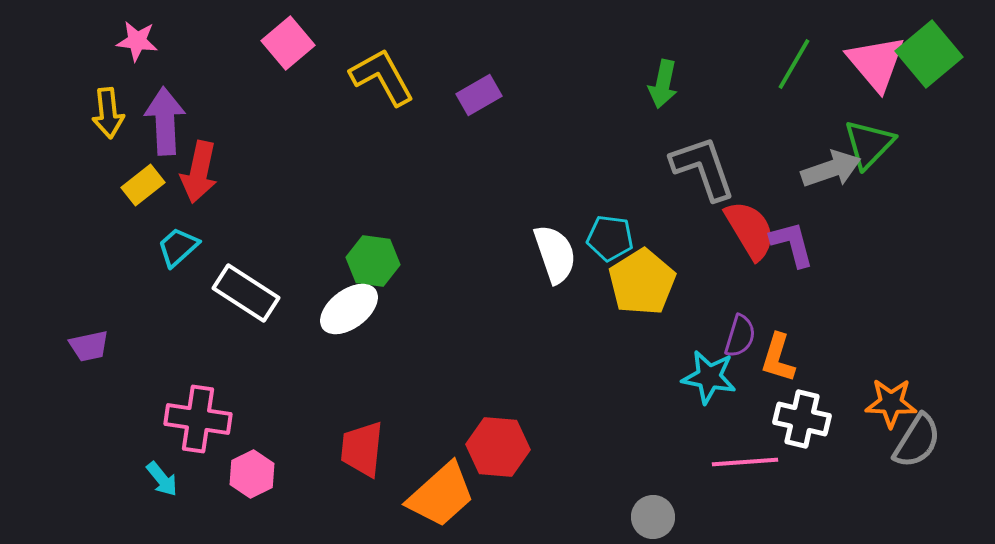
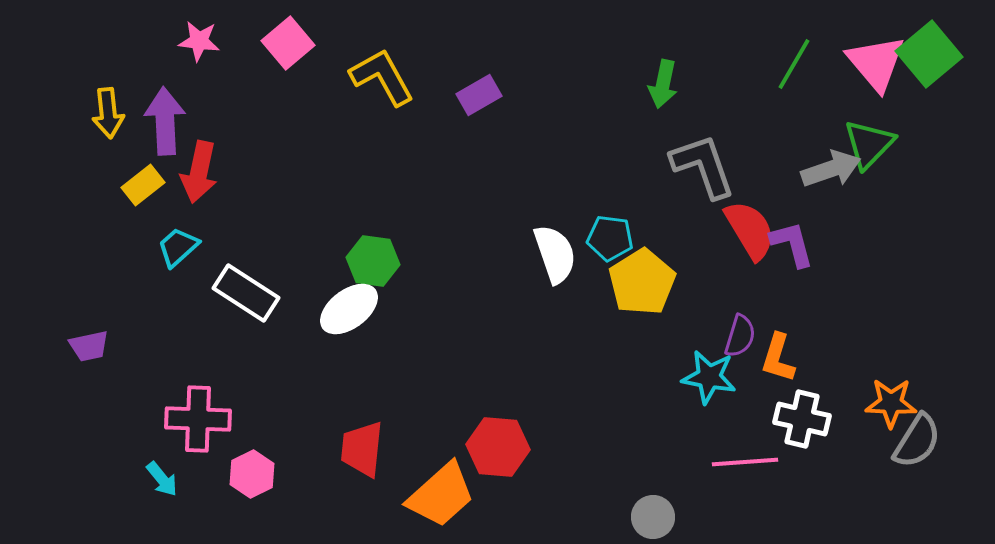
pink star: moved 62 px right
gray L-shape: moved 2 px up
pink cross: rotated 6 degrees counterclockwise
